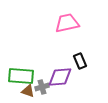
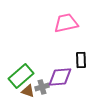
pink trapezoid: moved 1 px left
black rectangle: moved 1 px right, 1 px up; rotated 21 degrees clockwise
green rectangle: rotated 45 degrees counterclockwise
